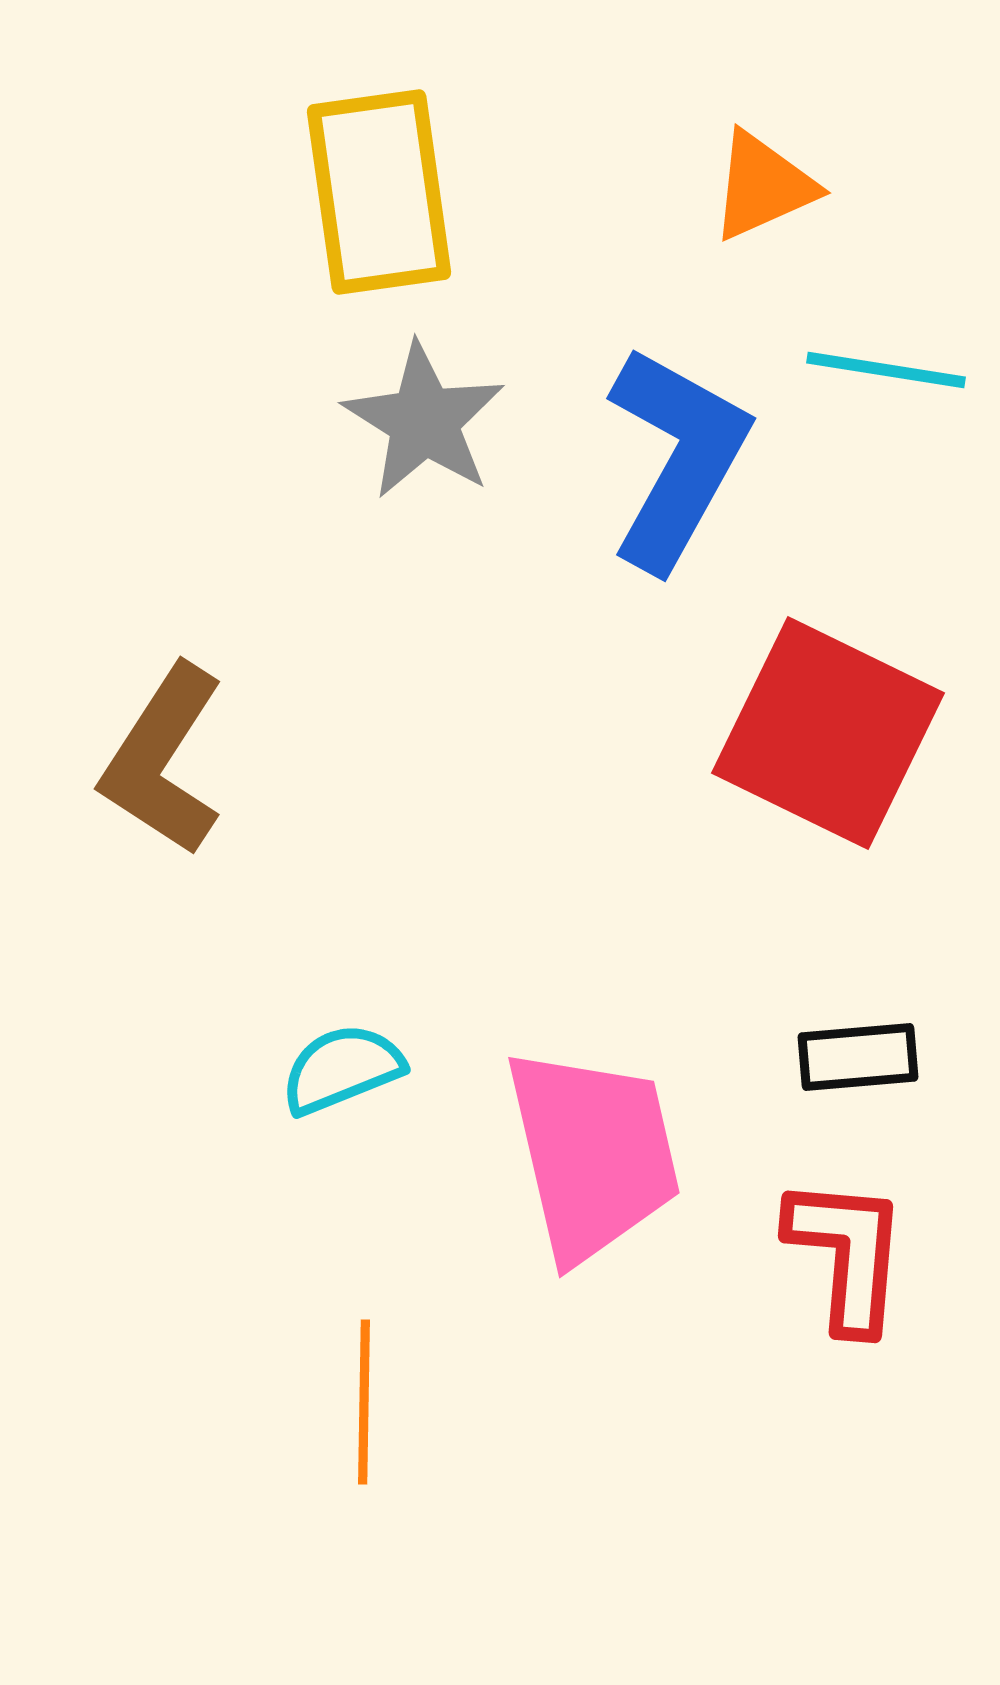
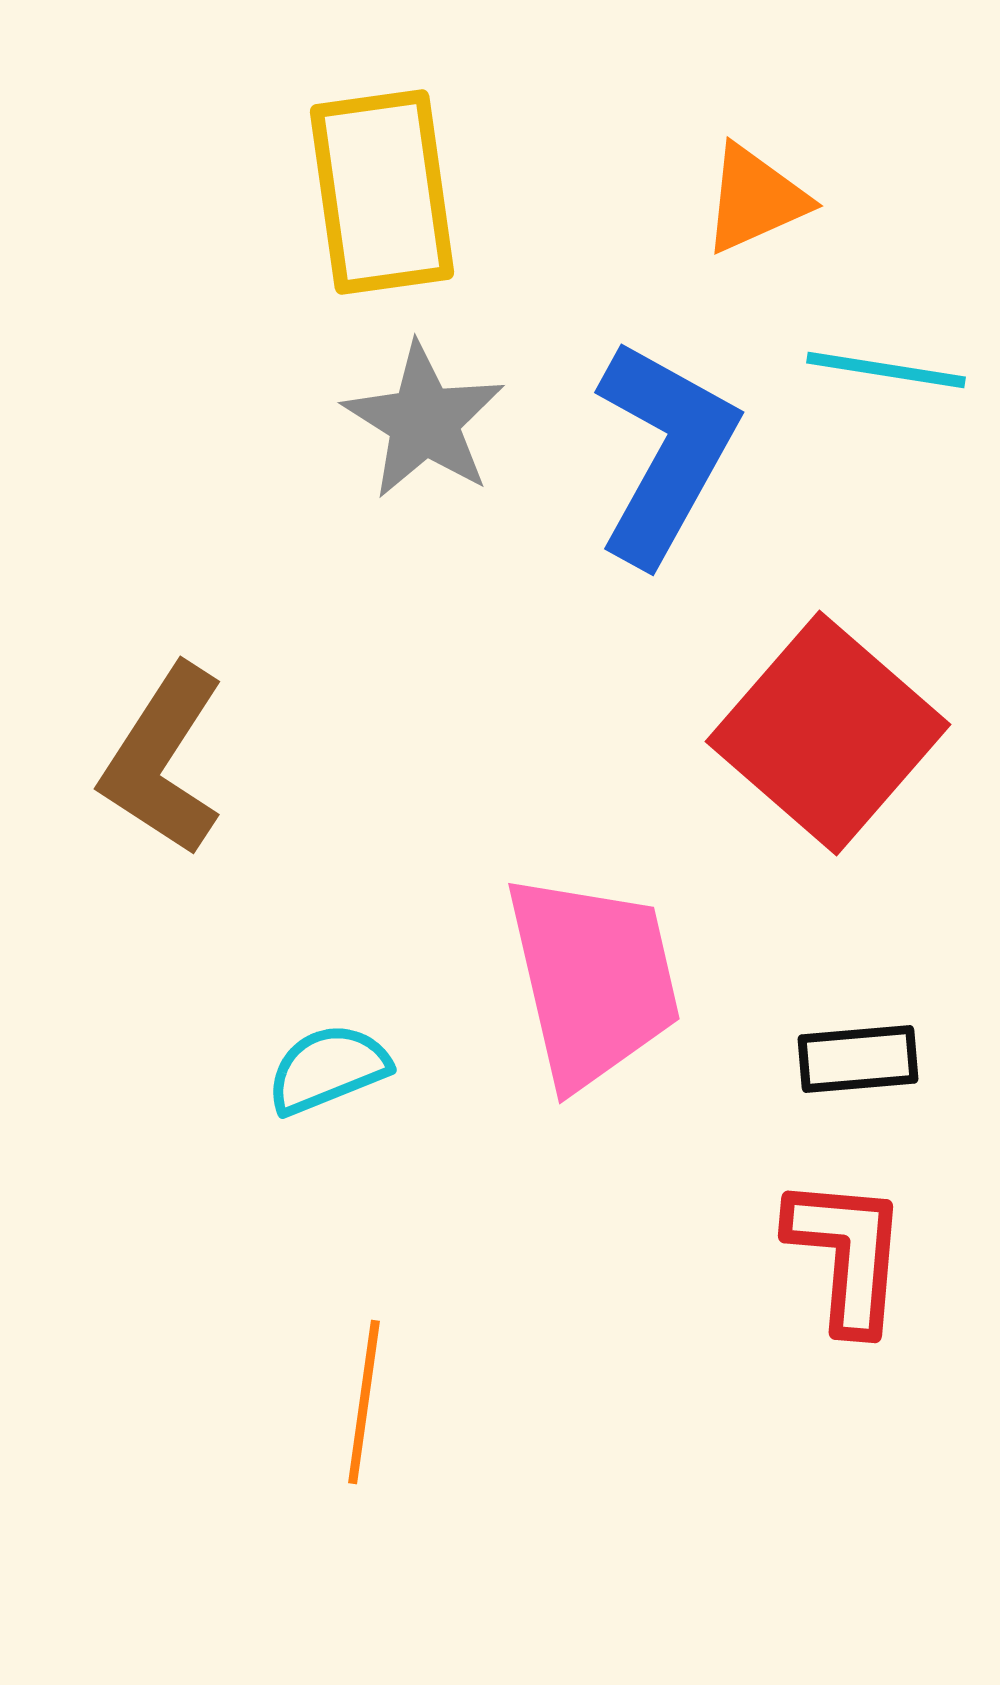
orange triangle: moved 8 px left, 13 px down
yellow rectangle: moved 3 px right
blue L-shape: moved 12 px left, 6 px up
red square: rotated 15 degrees clockwise
black rectangle: moved 2 px down
cyan semicircle: moved 14 px left
pink trapezoid: moved 174 px up
orange line: rotated 7 degrees clockwise
